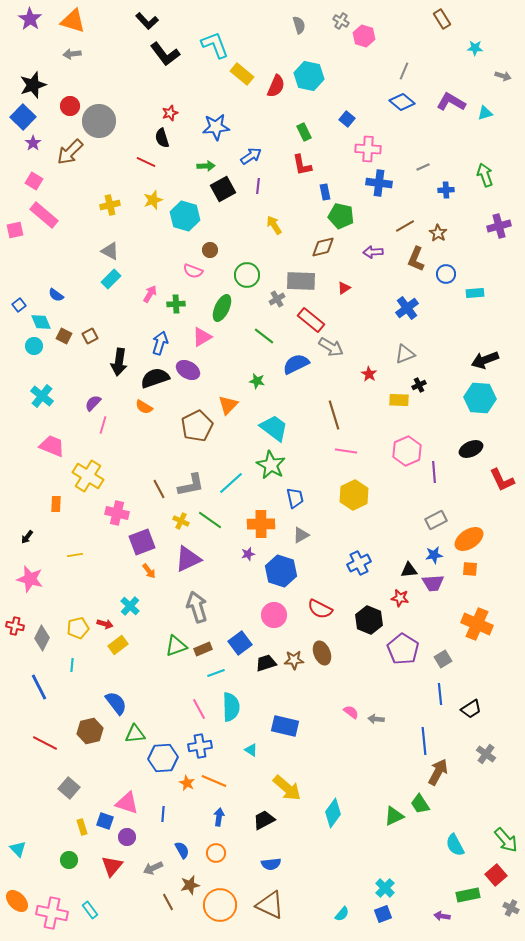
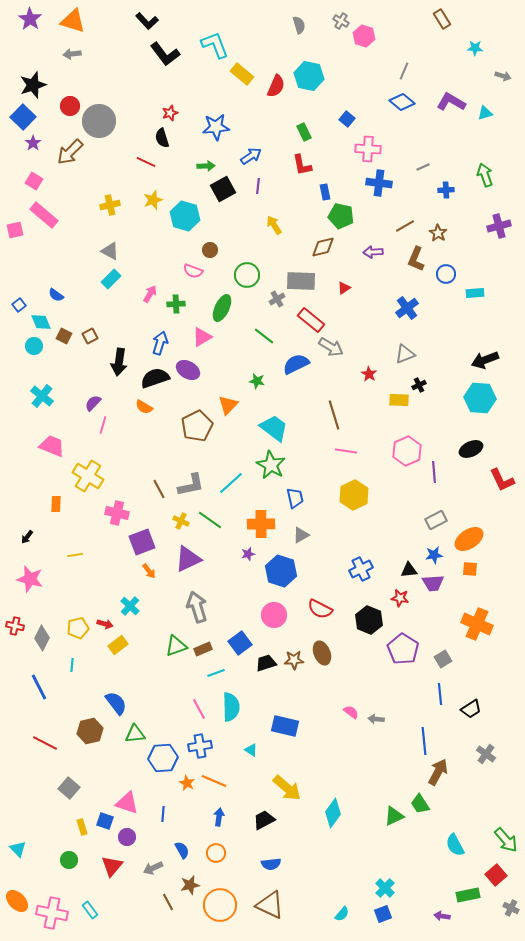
blue cross at (359, 563): moved 2 px right, 6 px down
